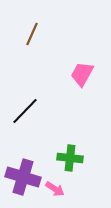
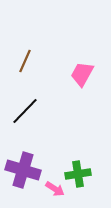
brown line: moved 7 px left, 27 px down
green cross: moved 8 px right, 16 px down; rotated 15 degrees counterclockwise
purple cross: moved 7 px up
